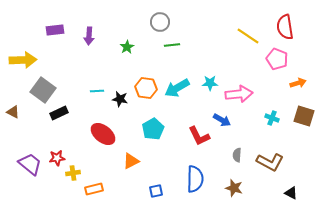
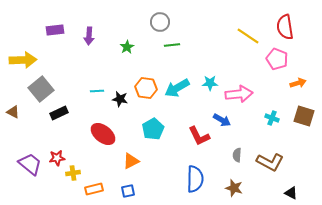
gray square: moved 2 px left, 1 px up; rotated 15 degrees clockwise
blue square: moved 28 px left
